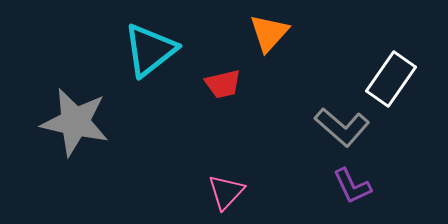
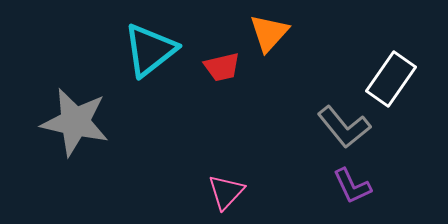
red trapezoid: moved 1 px left, 17 px up
gray L-shape: moved 2 px right; rotated 10 degrees clockwise
